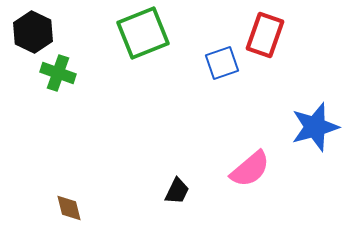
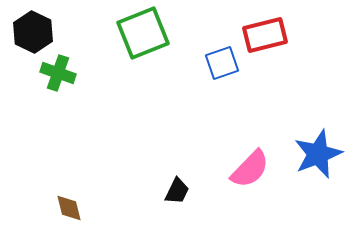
red rectangle: rotated 57 degrees clockwise
blue star: moved 3 px right, 27 px down; rotated 6 degrees counterclockwise
pink semicircle: rotated 6 degrees counterclockwise
